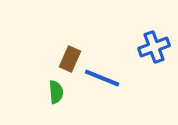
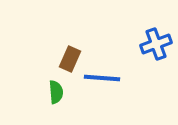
blue cross: moved 2 px right, 3 px up
blue line: rotated 18 degrees counterclockwise
